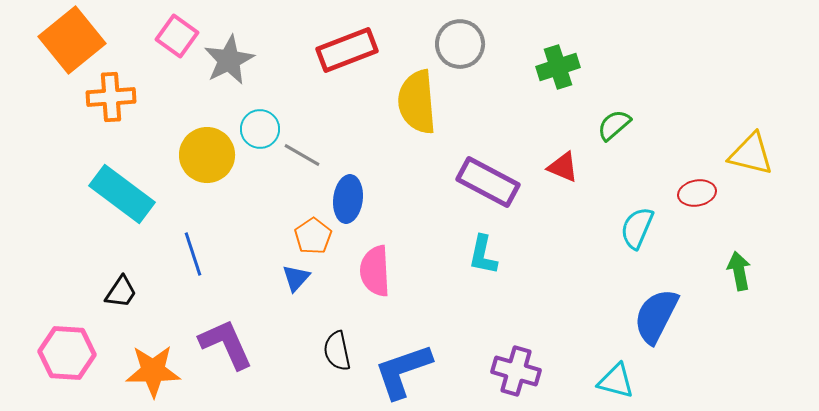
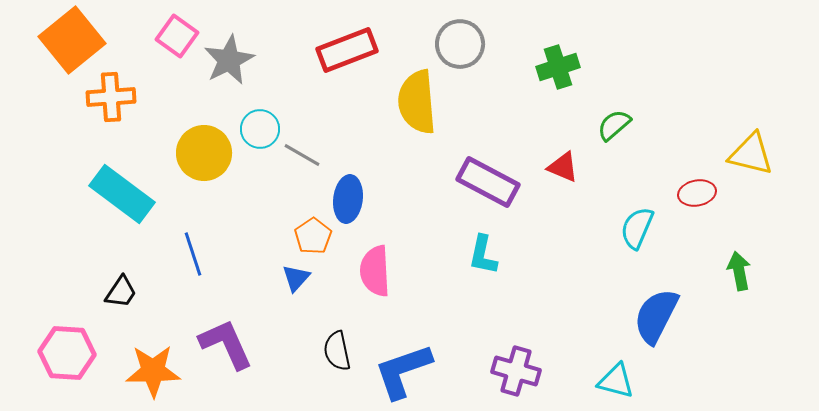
yellow circle: moved 3 px left, 2 px up
